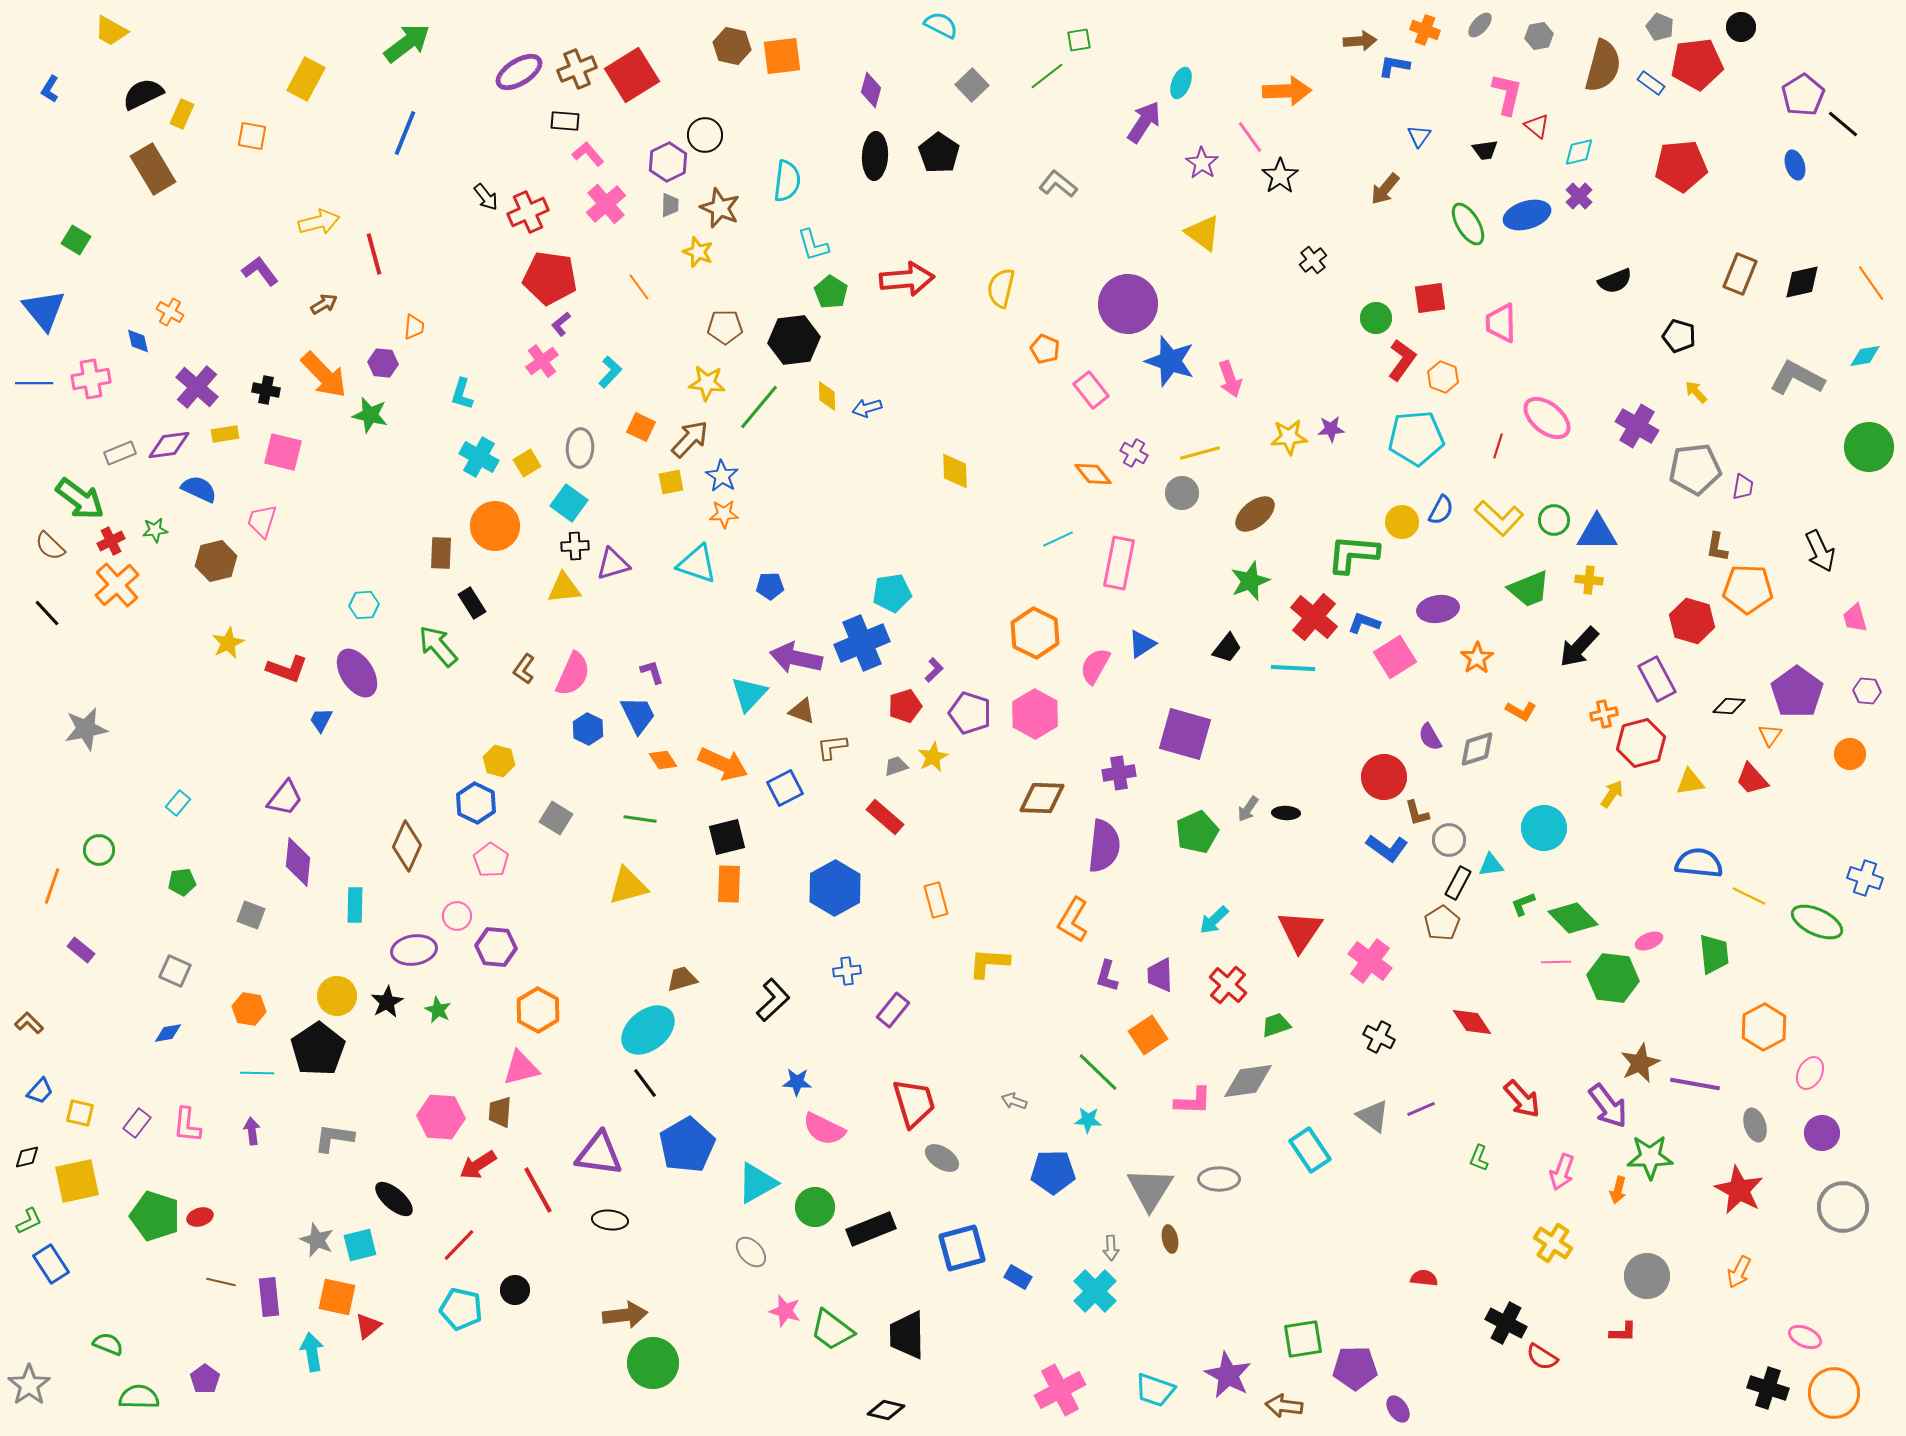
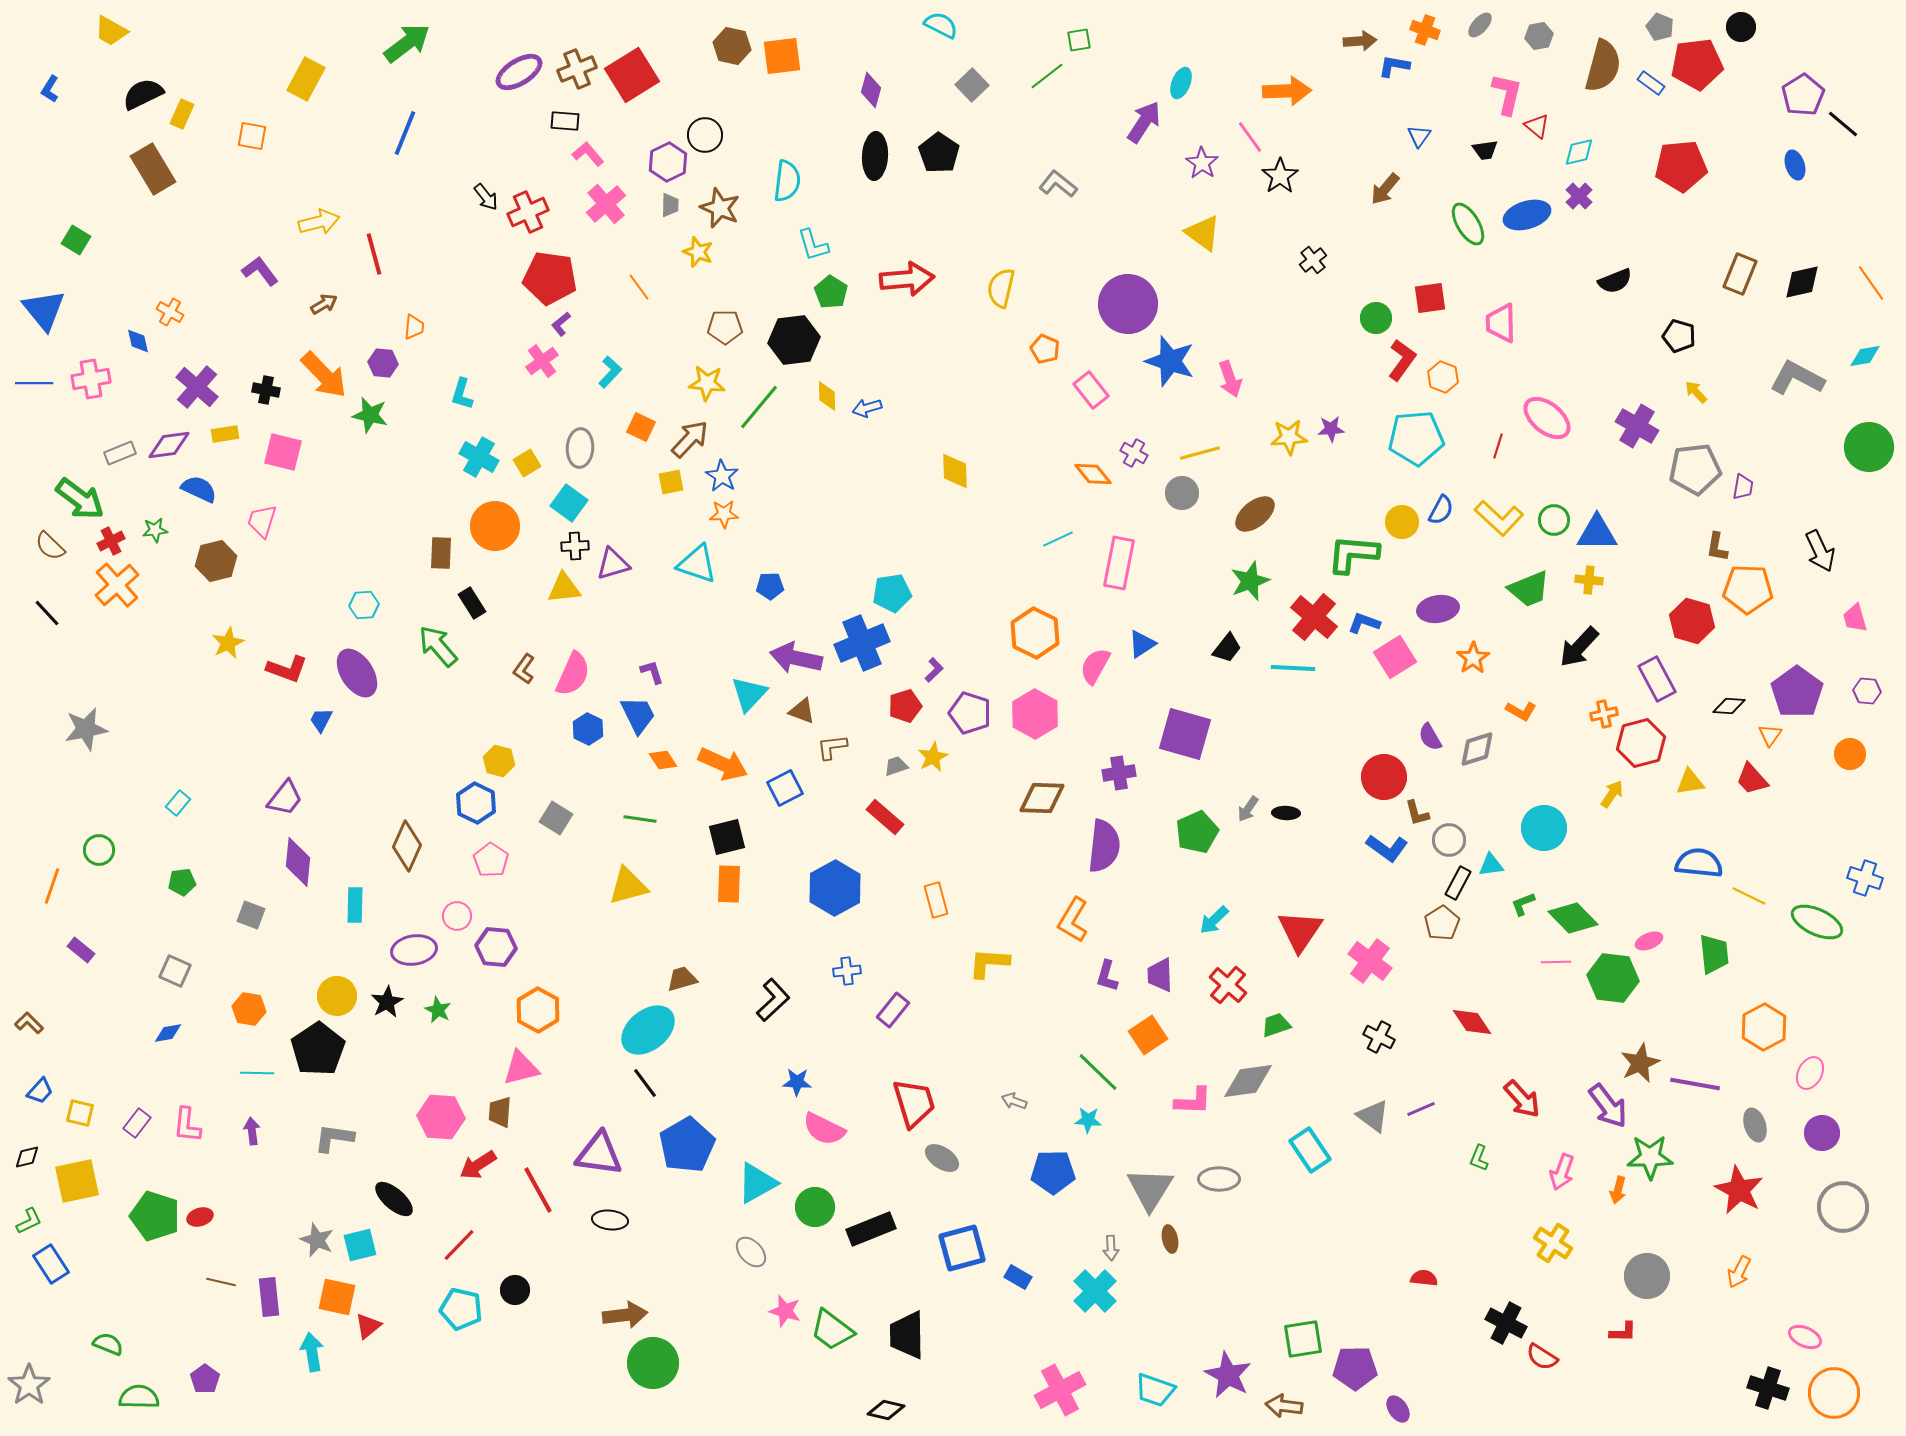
orange star at (1477, 658): moved 4 px left
